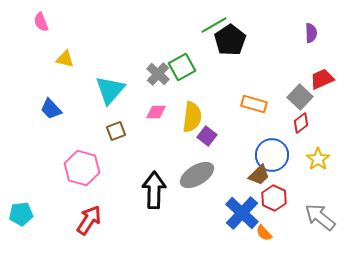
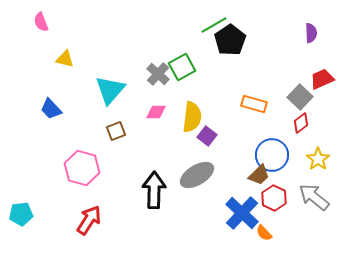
gray arrow: moved 6 px left, 20 px up
